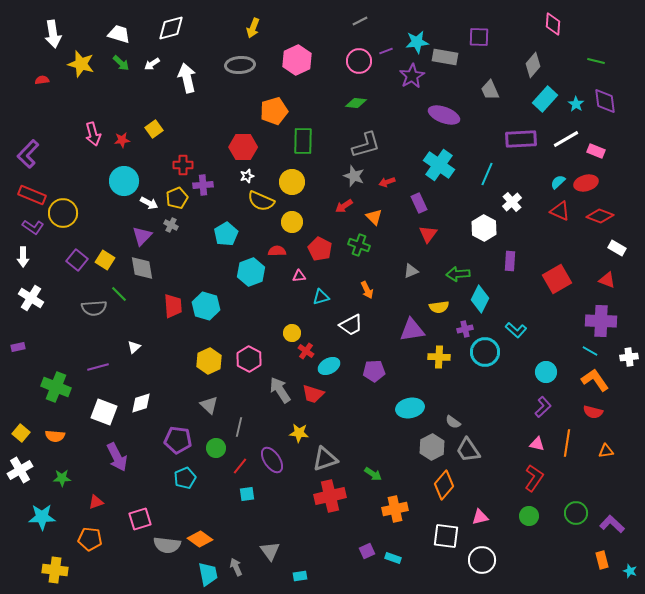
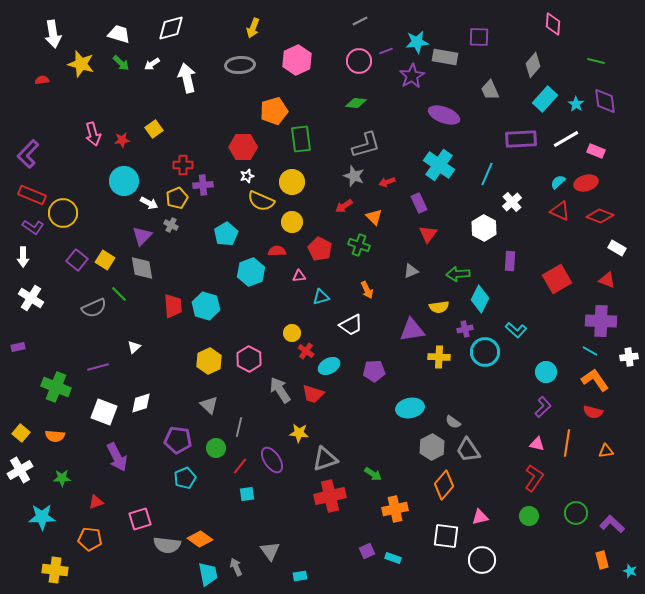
green rectangle at (303, 141): moved 2 px left, 2 px up; rotated 8 degrees counterclockwise
gray semicircle at (94, 308): rotated 20 degrees counterclockwise
